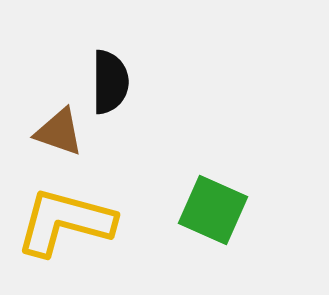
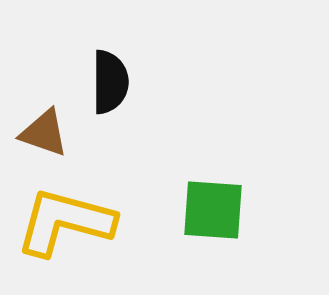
brown triangle: moved 15 px left, 1 px down
green square: rotated 20 degrees counterclockwise
